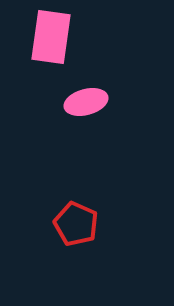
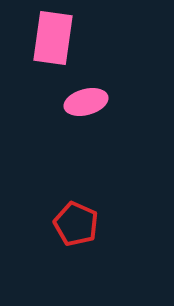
pink rectangle: moved 2 px right, 1 px down
